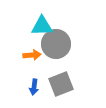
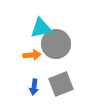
cyan triangle: moved 1 px left, 2 px down; rotated 10 degrees counterclockwise
